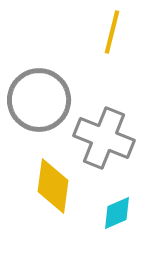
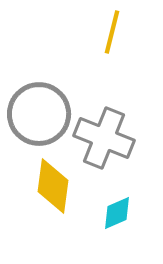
gray circle: moved 14 px down
